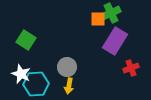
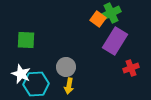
orange square: rotated 35 degrees clockwise
green square: rotated 30 degrees counterclockwise
gray circle: moved 1 px left
